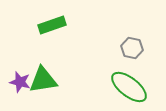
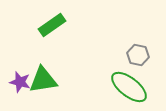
green rectangle: rotated 16 degrees counterclockwise
gray hexagon: moved 6 px right, 7 px down
